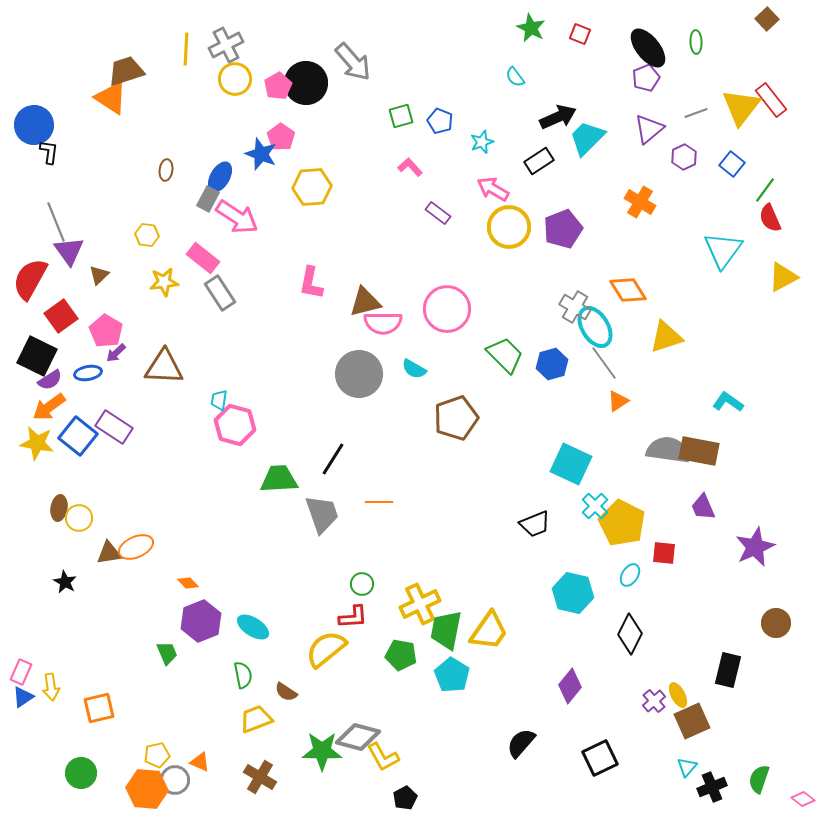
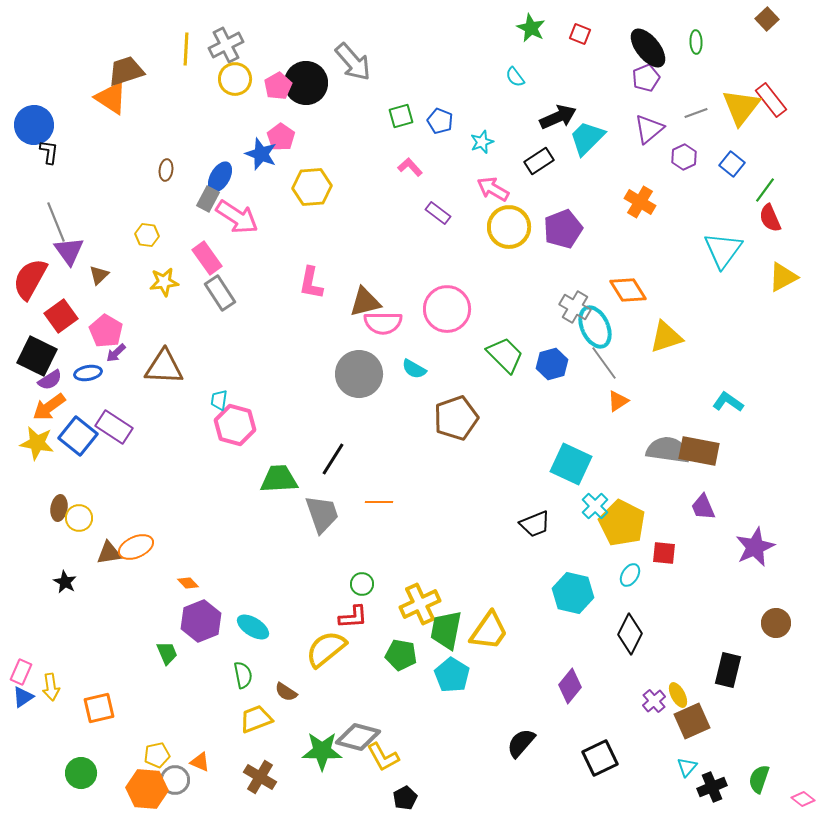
pink rectangle at (203, 258): moved 4 px right; rotated 16 degrees clockwise
cyan ellipse at (595, 327): rotated 6 degrees clockwise
